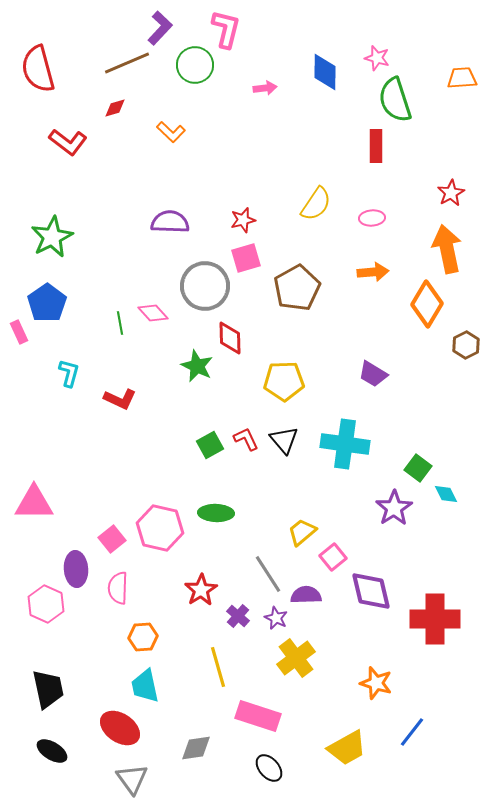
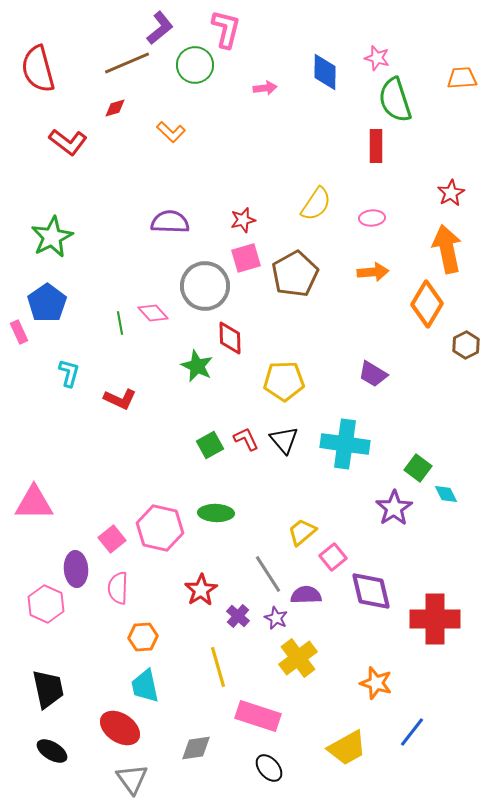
purple L-shape at (160, 28): rotated 8 degrees clockwise
brown pentagon at (297, 288): moved 2 px left, 14 px up
yellow cross at (296, 658): moved 2 px right
